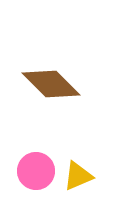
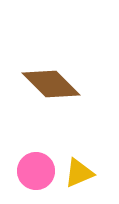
yellow triangle: moved 1 px right, 3 px up
